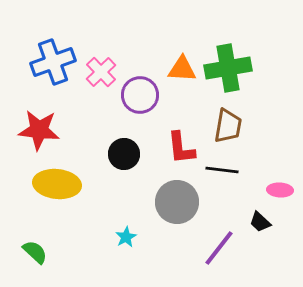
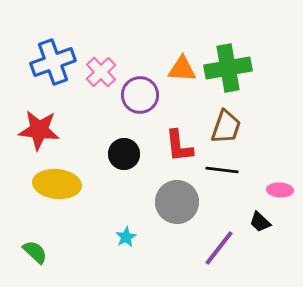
brown trapezoid: moved 2 px left, 1 px down; rotated 9 degrees clockwise
red L-shape: moved 2 px left, 2 px up
